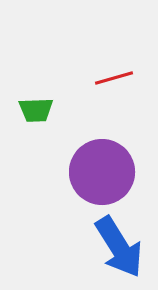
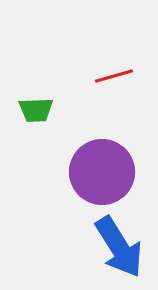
red line: moved 2 px up
